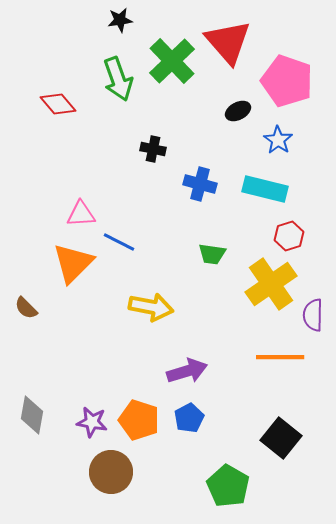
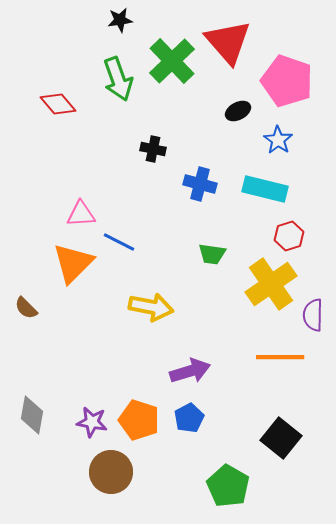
purple arrow: moved 3 px right
